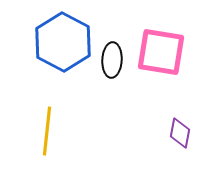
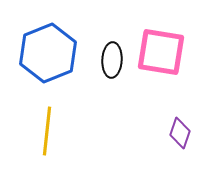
blue hexagon: moved 15 px left, 11 px down; rotated 10 degrees clockwise
purple diamond: rotated 8 degrees clockwise
